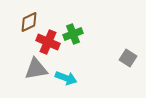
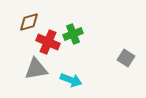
brown diamond: rotated 10 degrees clockwise
gray square: moved 2 px left
cyan arrow: moved 5 px right, 2 px down
